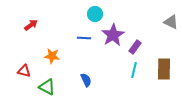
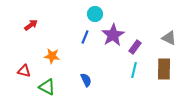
gray triangle: moved 2 px left, 16 px down
blue line: moved 1 px right, 1 px up; rotated 72 degrees counterclockwise
